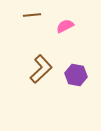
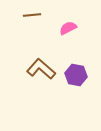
pink semicircle: moved 3 px right, 2 px down
brown L-shape: rotated 96 degrees counterclockwise
